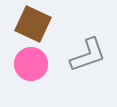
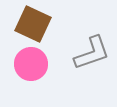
gray L-shape: moved 4 px right, 2 px up
